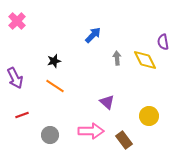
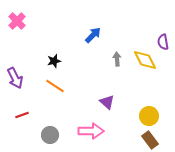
gray arrow: moved 1 px down
brown rectangle: moved 26 px right
